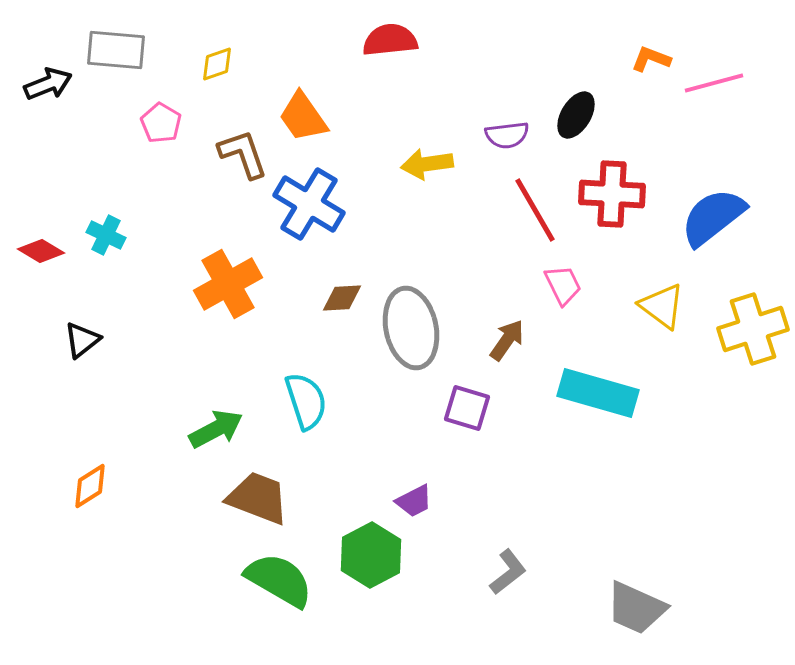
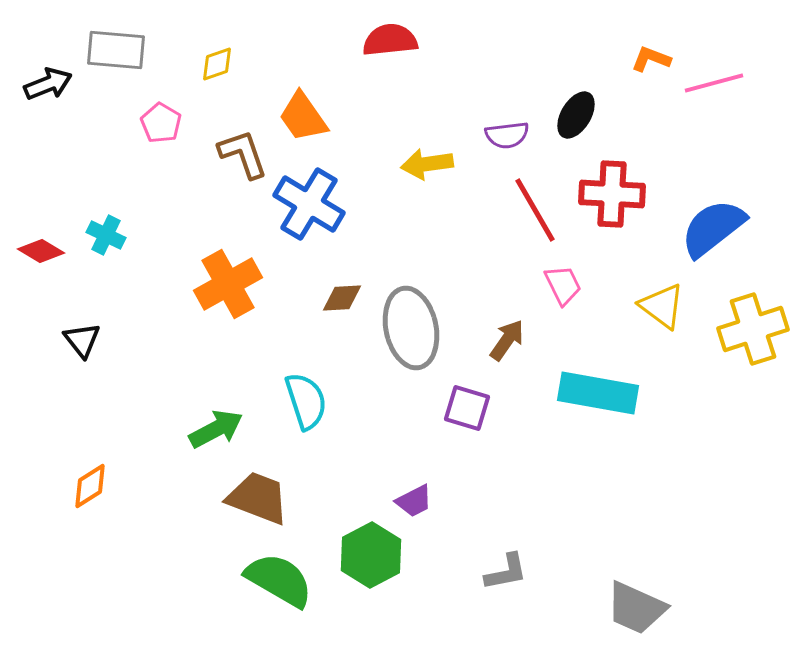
blue semicircle: moved 11 px down
black triangle: rotated 30 degrees counterclockwise
cyan rectangle: rotated 6 degrees counterclockwise
gray L-shape: moved 2 px left; rotated 27 degrees clockwise
